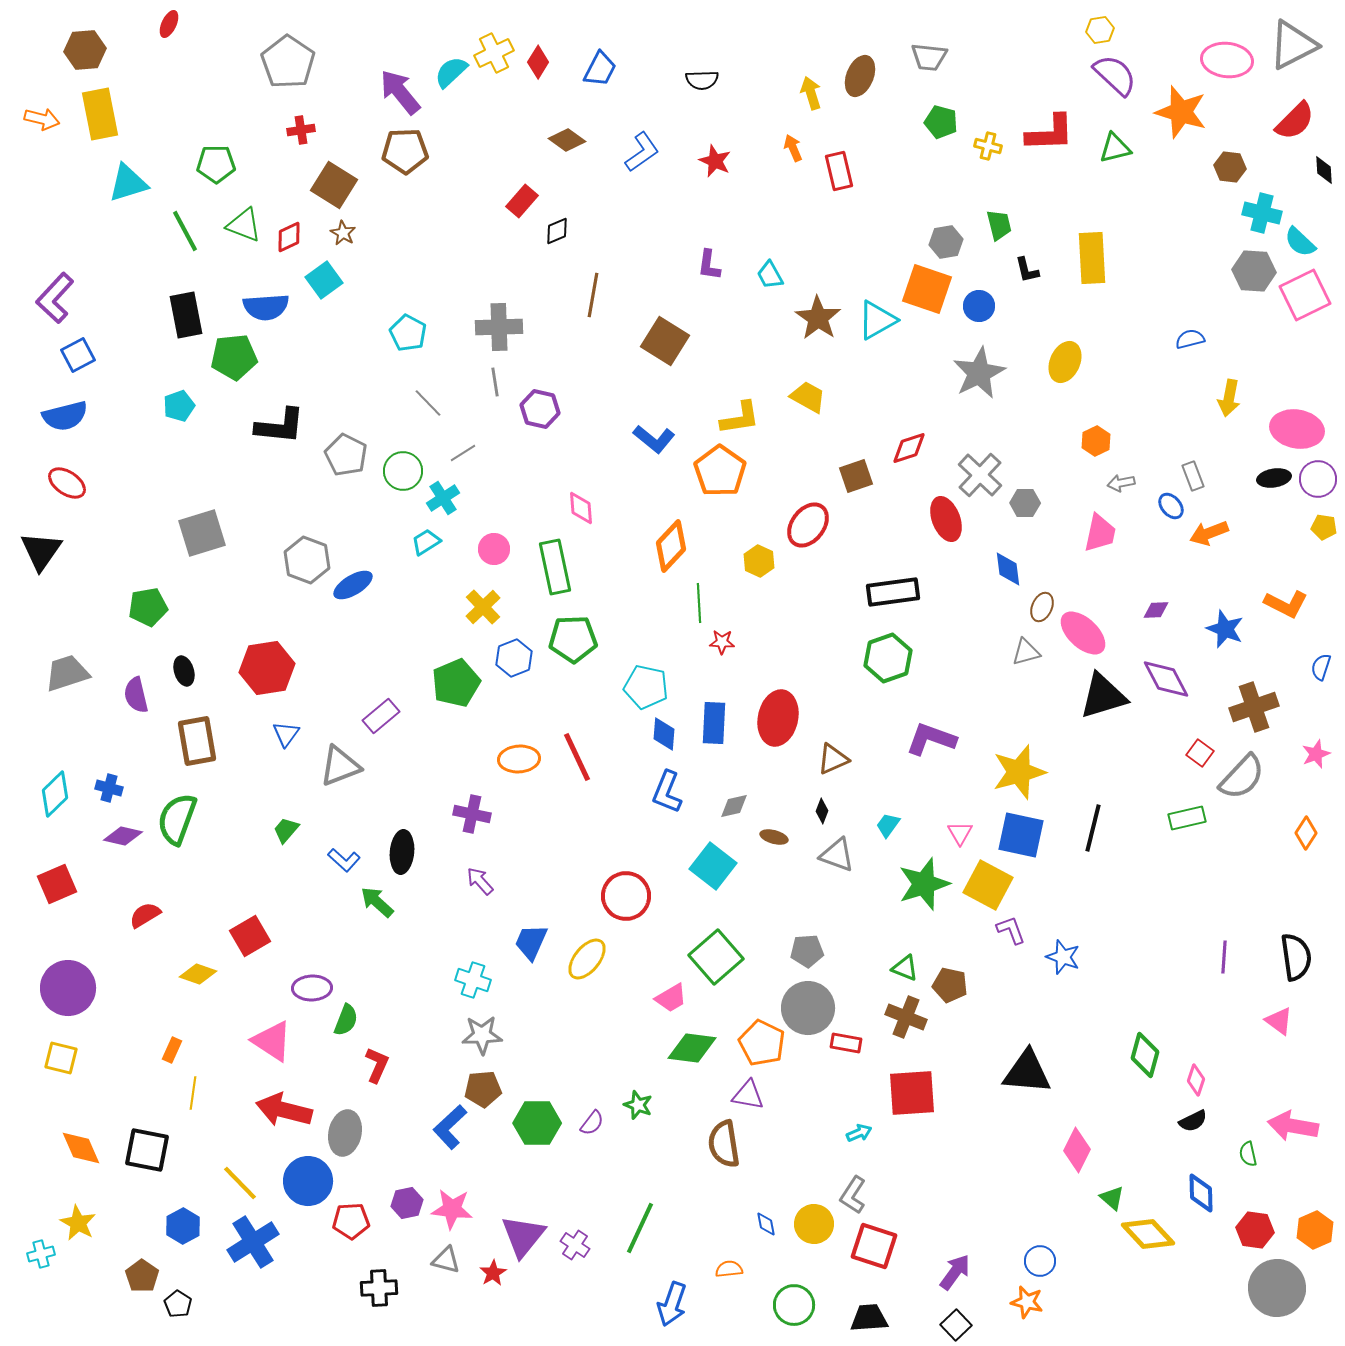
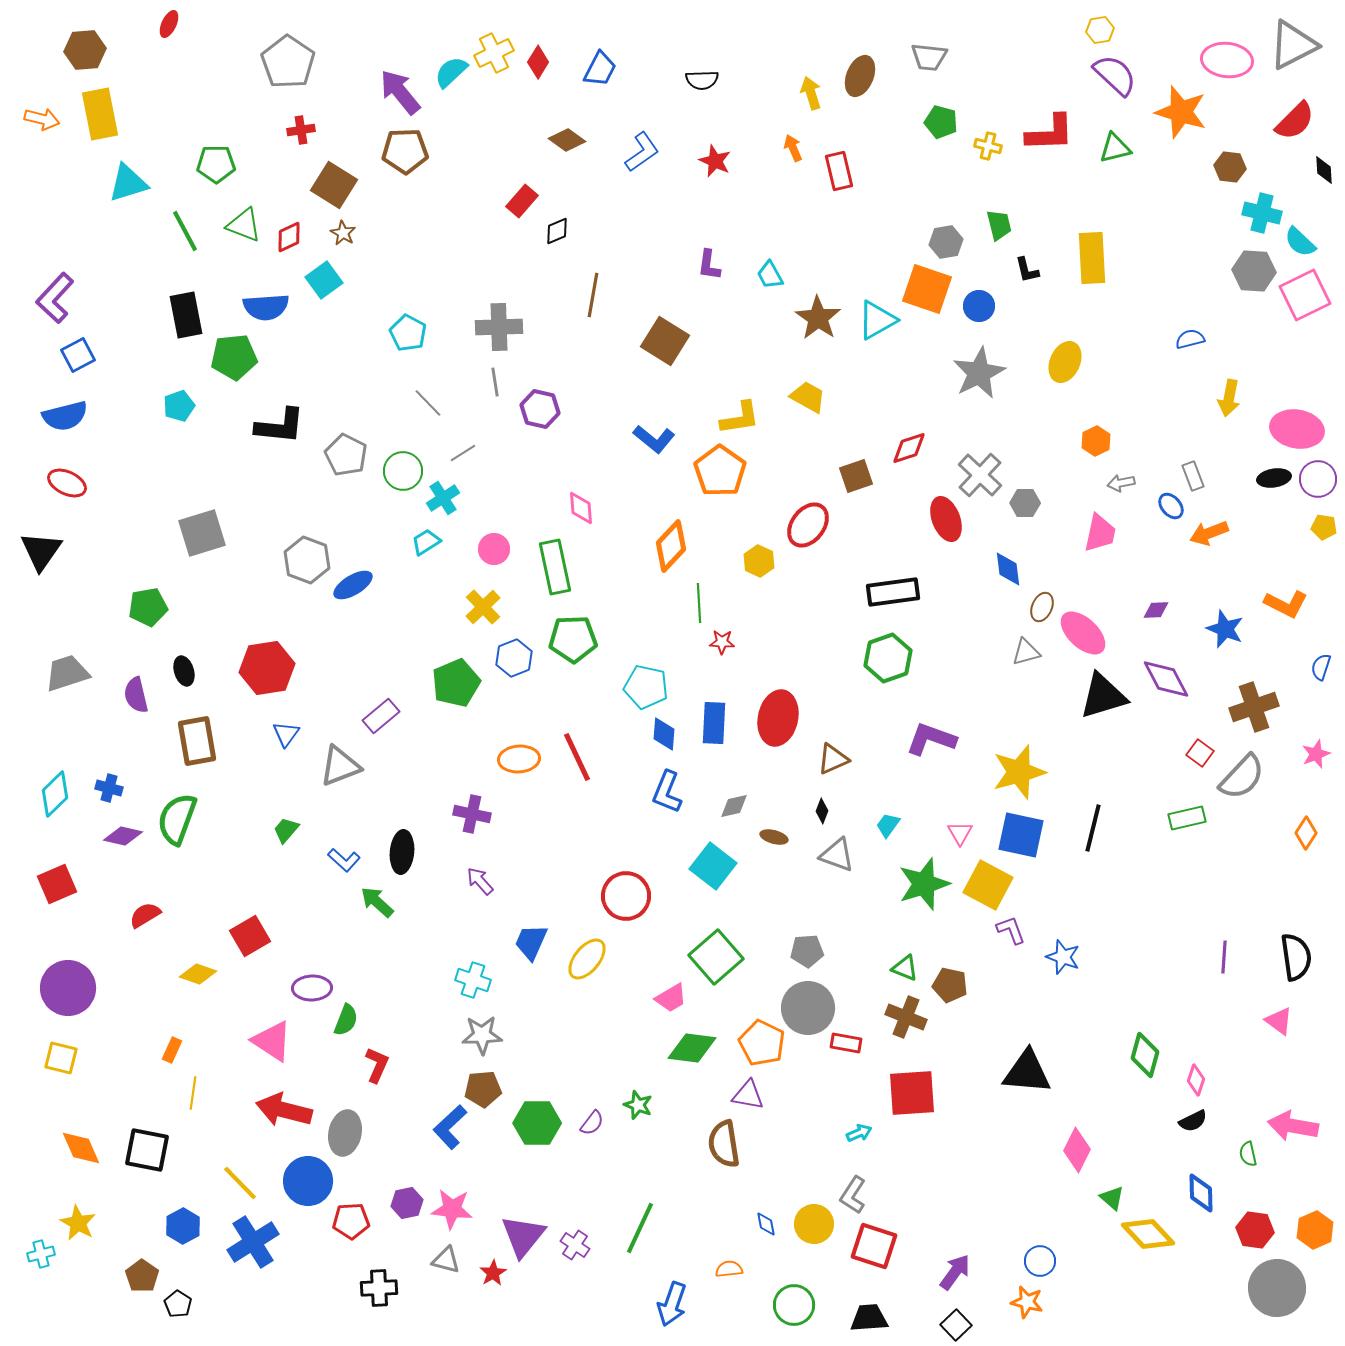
red ellipse at (67, 483): rotated 9 degrees counterclockwise
